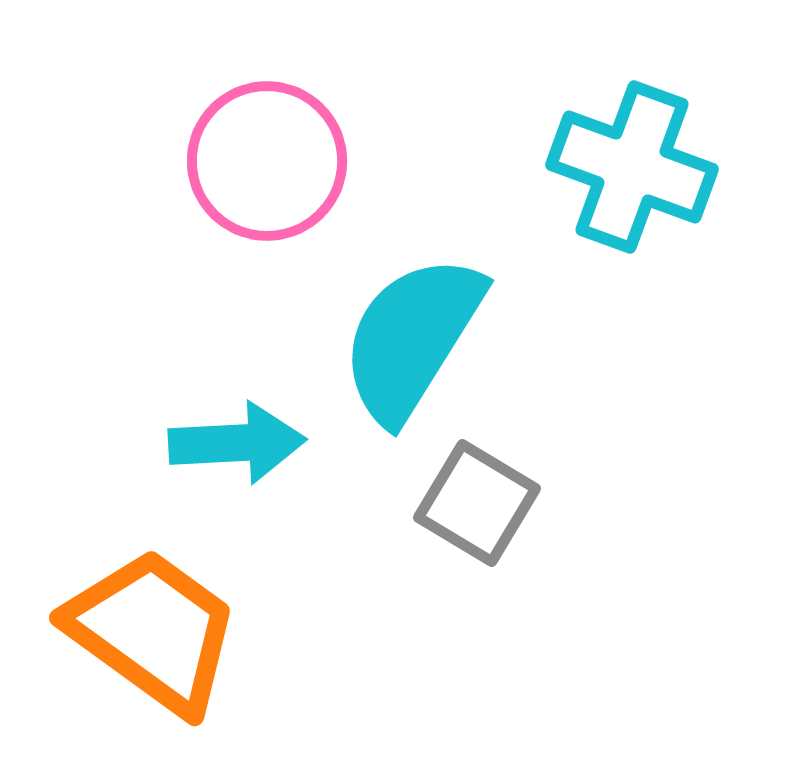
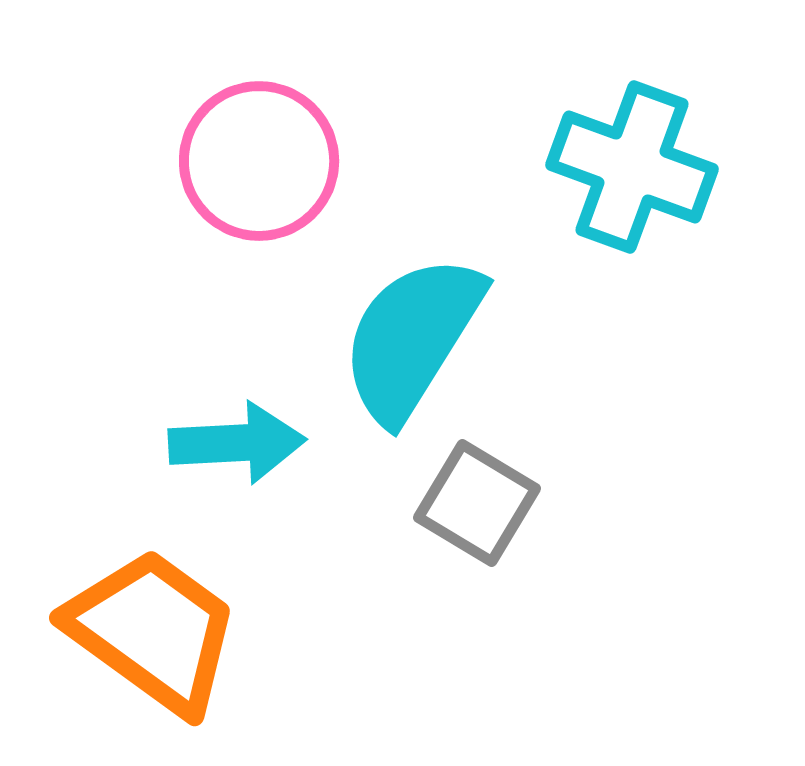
pink circle: moved 8 px left
